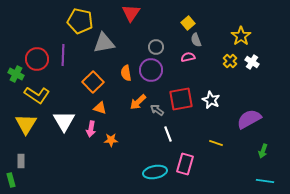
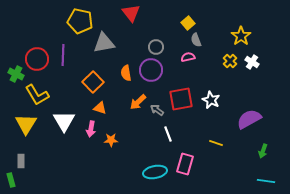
red triangle: rotated 12 degrees counterclockwise
yellow L-shape: rotated 25 degrees clockwise
cyan line: moved 1 px right
